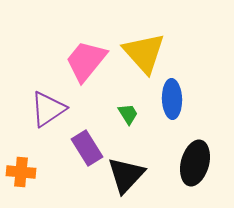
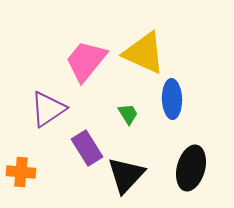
yellow triangle: rotated 24 degrees counterclockwise
black ellipse: moved 4 px left, 5 px down
